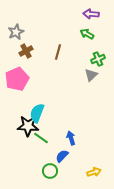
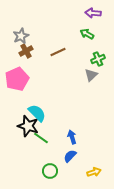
purple arrow: moved 2 px right, 1 px up
gray star: moved 5 px right, 4 px down
brown line: rotated 49 degrees clockwise
cyan semicircle: rotated 114 degrees clockwise
black star: rotated 15 degrees clockwise
blue arrow: moved 1 px right, 1 px up
blue semicircle: moved 8 px right
